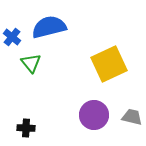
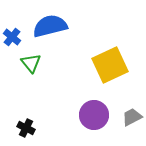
blue semicircle: moved 1 px right, 1 px up
yellow square: moved 1 px right, 1 px down
gray trapezoid: rotated 40 degrees counterclockwise
black cross: rotated 24 degrees clockwise
